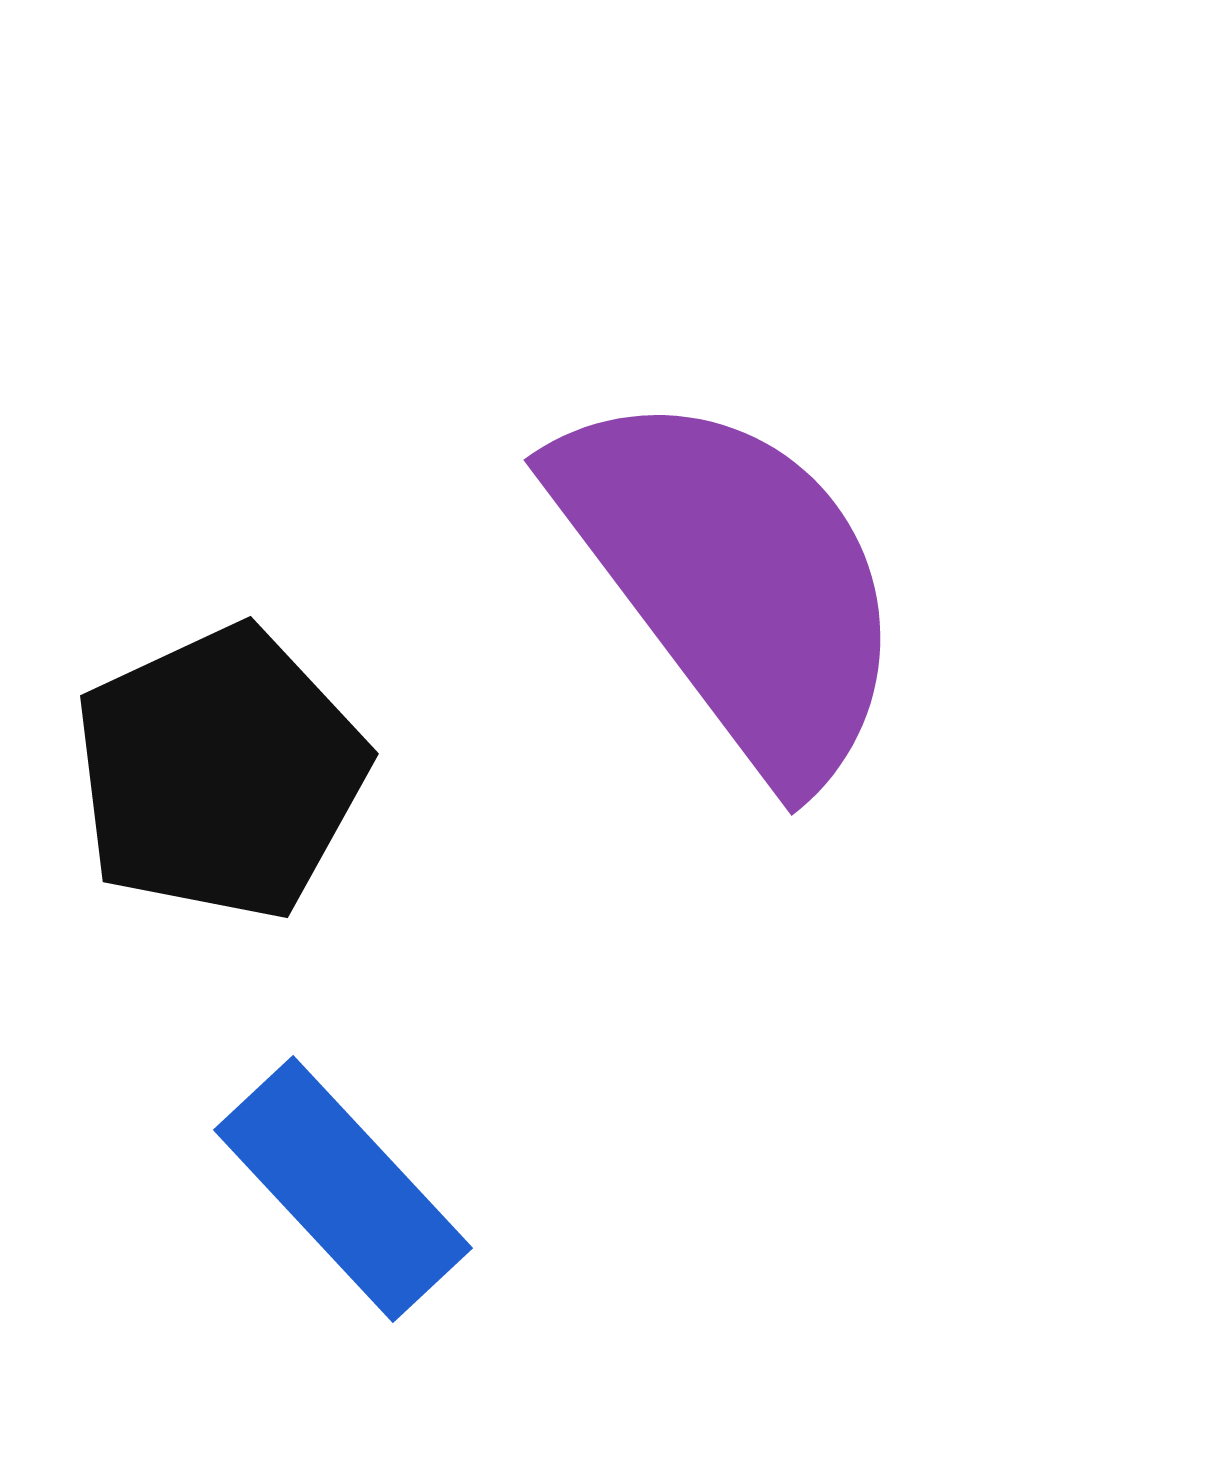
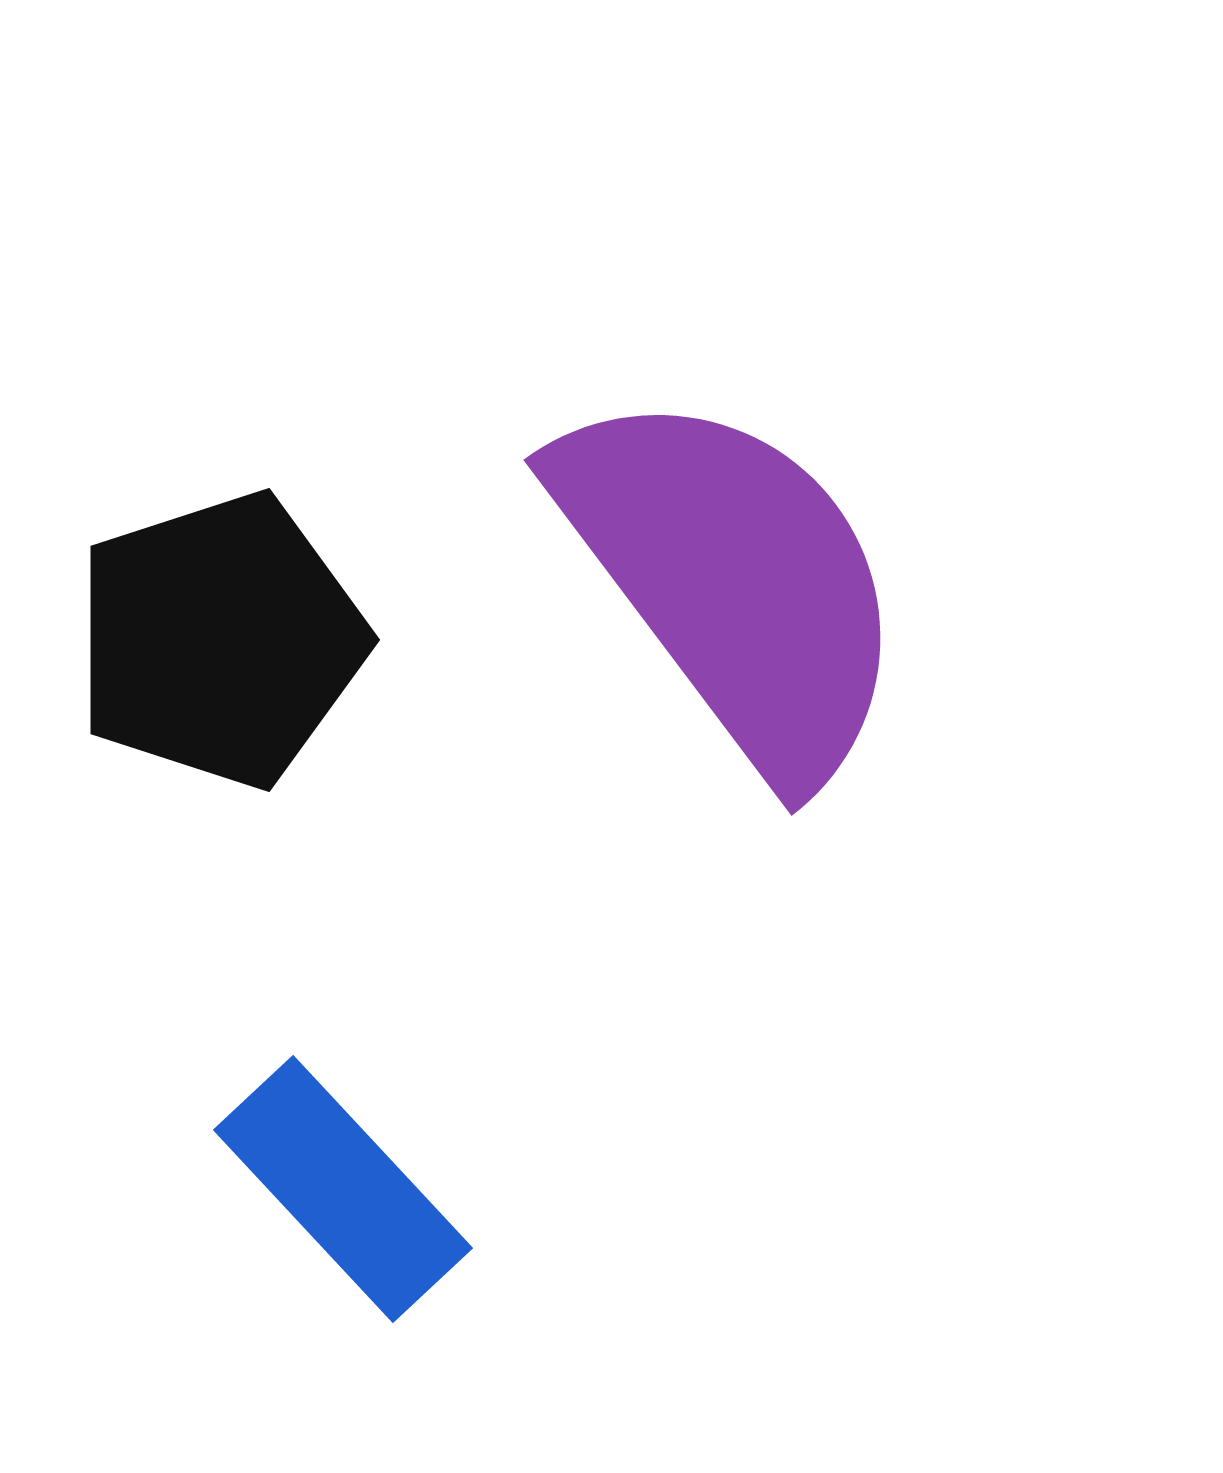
black pentagon: moved 133 px up; rotated 7 degrees clockwise
